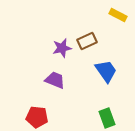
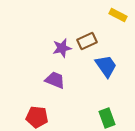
blue trapezoid: moved 5 px up
